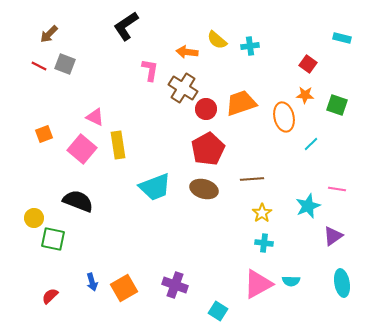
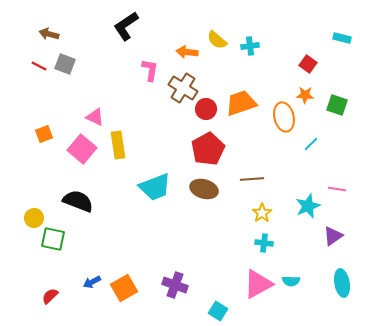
brown arrow at (49, 34): rotated 60 degrees clockwise
blue arrow at (92, 282): rotated 78 degrees clockwise
